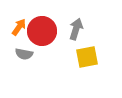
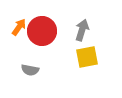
gray arrow: moved 6 px right, 1 px down
gray semicircle: moved 6 px right, 16 px down
